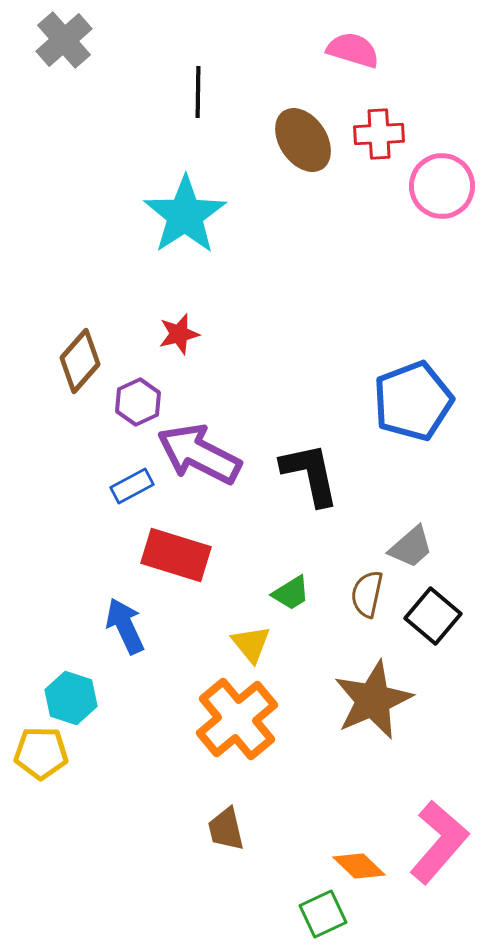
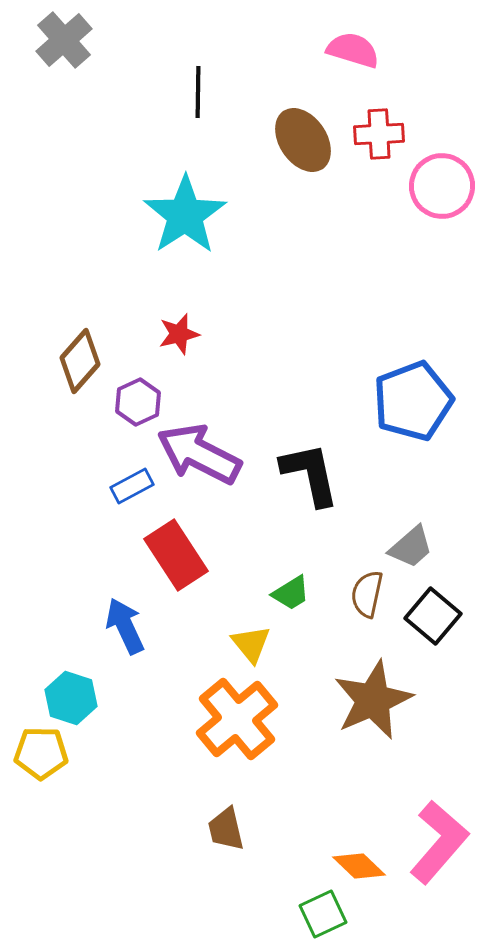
red rectangle: rotated 40 degrees clockwise
